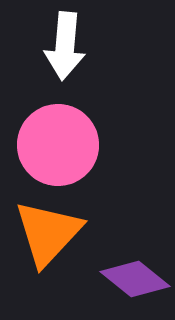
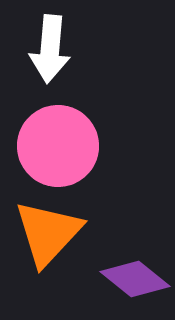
white arrow: moved 15 px left, 3 px down
pink circle: moved 1 px down
